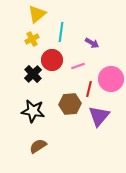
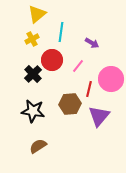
pink line: rotated 32 degrees counterclockwise
